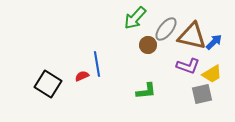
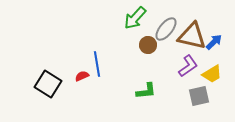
purple L-shape: rotated 55 degrees counterclockwise
gray square: moved 3 px left, 2 px down
